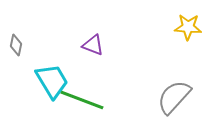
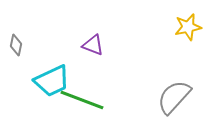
yellow star: rotated 16 degrees counterclockwise
cyan trapezoid: rotated 96 degrees clockwise
